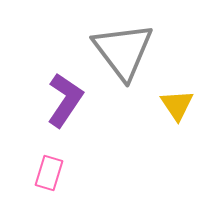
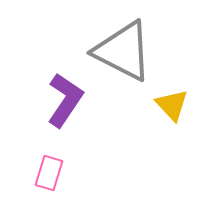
gray triangle: rotated 26 degrees counterclockwise
yellow triangle: moved 5 px left; rotated 9 degrees counterclockwise
